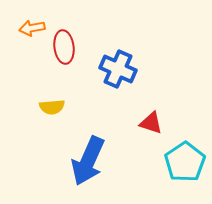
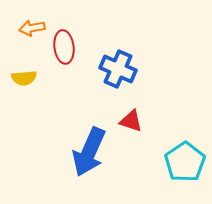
yellow semicircle: moved 28 px left, 29 px up
red triangle: moved 20 px left, 2 px up
blue arrow: moved 1 px right, 9 px up
